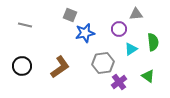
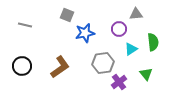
gray square: moved 3 px left
green triangle: moved 2 px left, 2 px up; rotated 16 degrees clockwise
